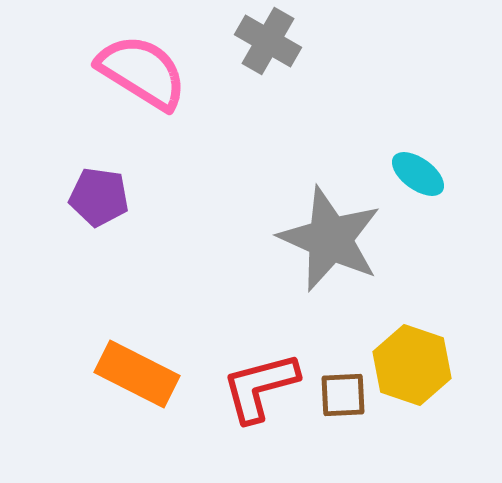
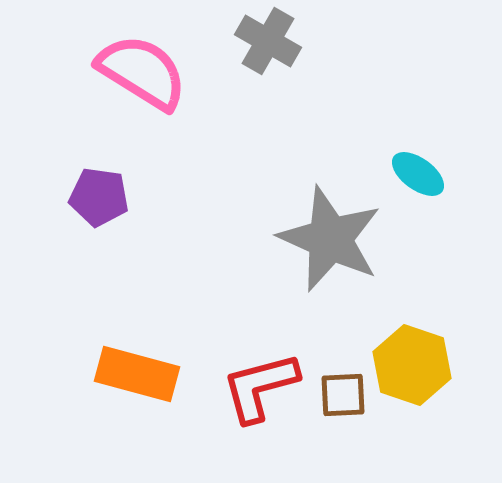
orange rectangle: rotated 12 degrees counterclockwise
